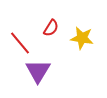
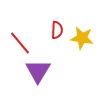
red semicircle: moved 6 px right, 2 px down; rotated 30 degrees counterclockwise
